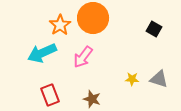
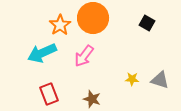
black square: moved 7 px left, 6 px up
pink arrow: moved 1 px right, 1 px up
gray triangle: moved 1 px right, 1 px down
red rectangle: moved 1 px left, 1 px up
